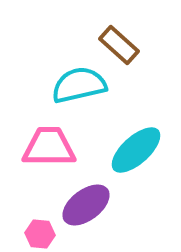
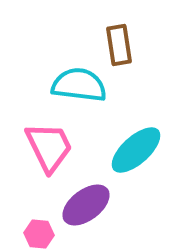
brown rectangle: rotated 39 degrees clockwise
cyan semicircle: rotated 20 degrees clockwise
pink trapezoid: rotated 64 degrees clockwise
pink hexagon: moved 1 px left
